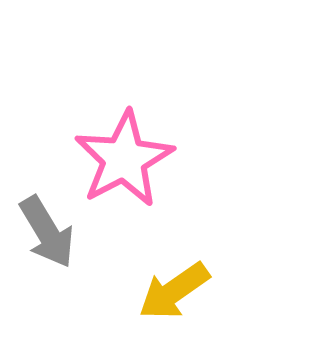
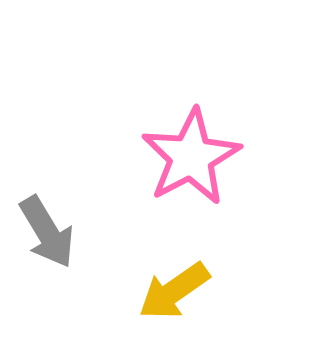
pink star: moved 67 px right, 2 px up
